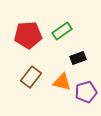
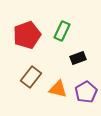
green rectangle: rotated 30 degrees counterclockwise
red pentagon: moved 1 px left; rotated 16 degrees counterclockwise
orange triangle: moved 4 px left, 7 px down
purple pentagon: rotated 15 degrees counterclockwise
